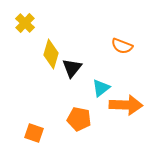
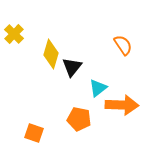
yellow cross: moved 11 px left, 11 px down
orange semicircle: moved 1 px right, 1 px up; rotated 145 degrees counterclockwise
black triangle: moved 1 px up
cyan triangle: moved 3 px left
orange arrow: moved 4 px left
